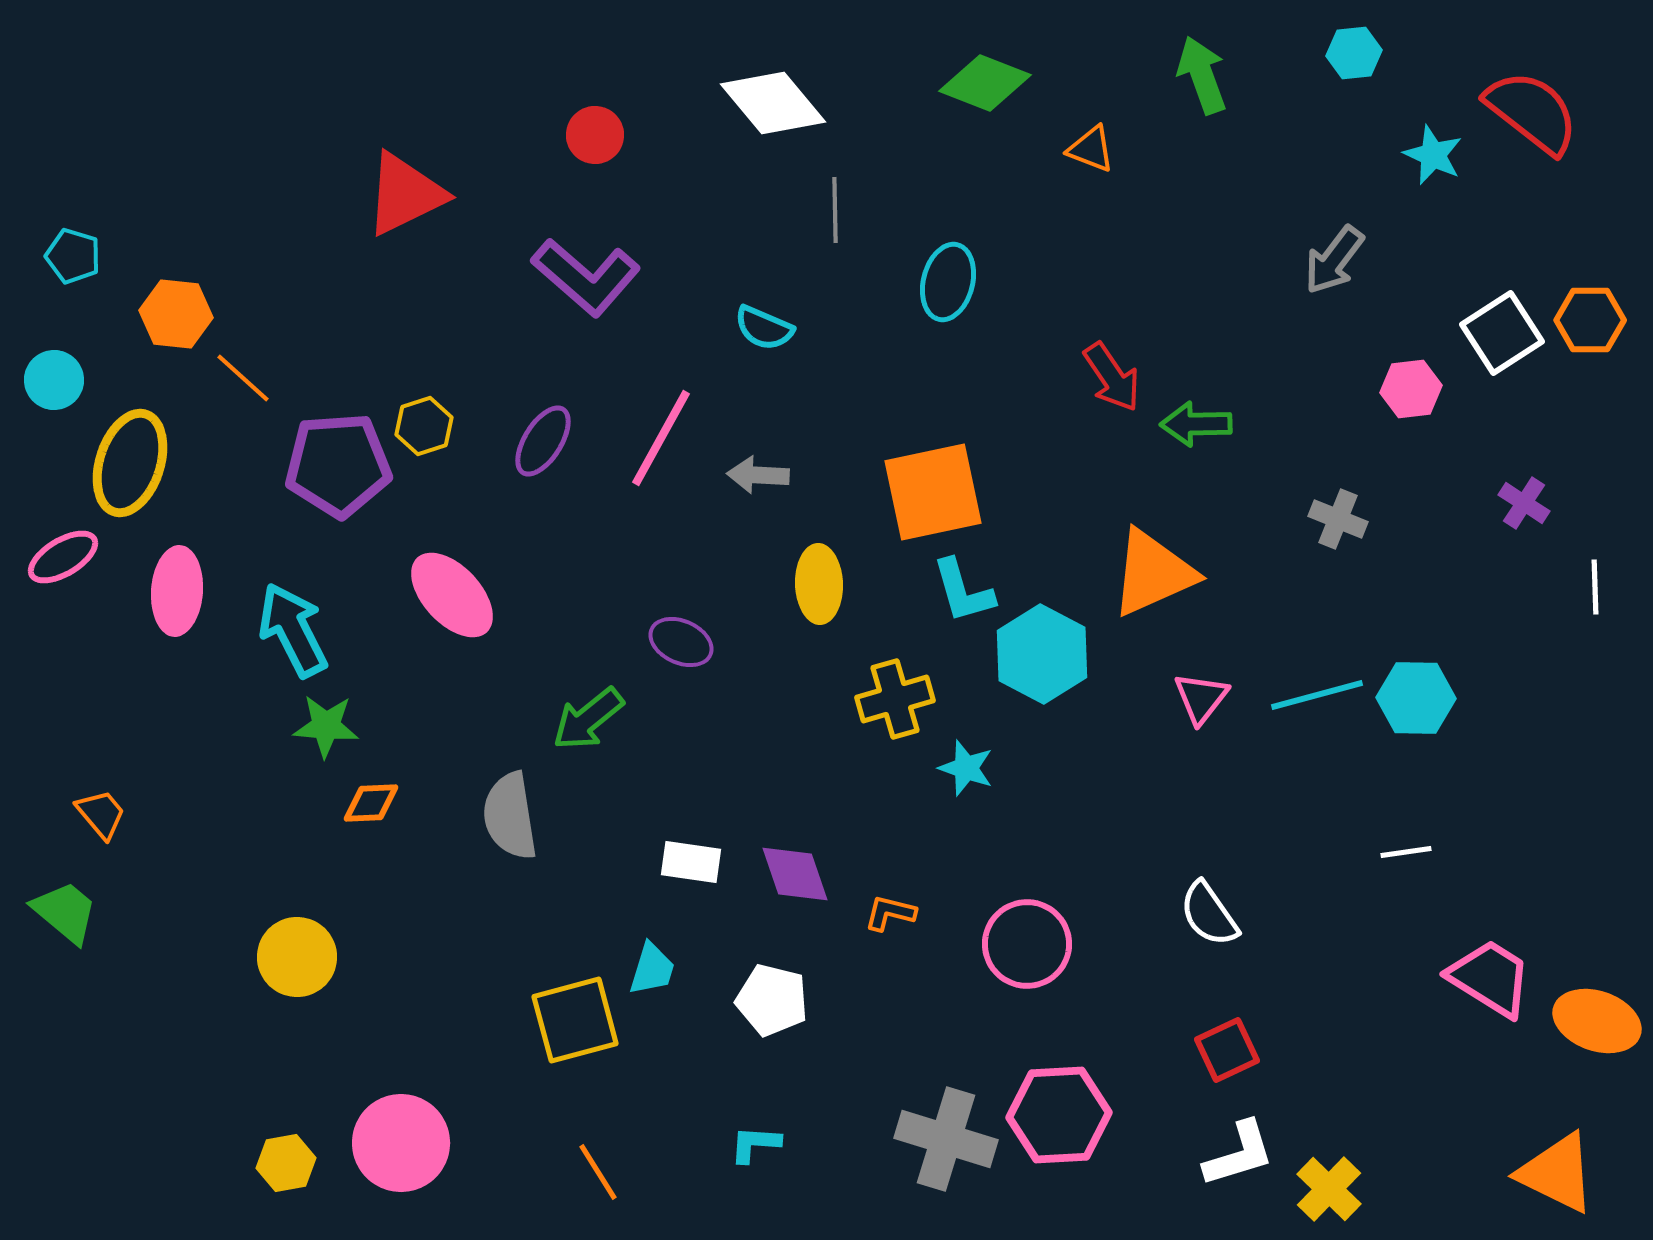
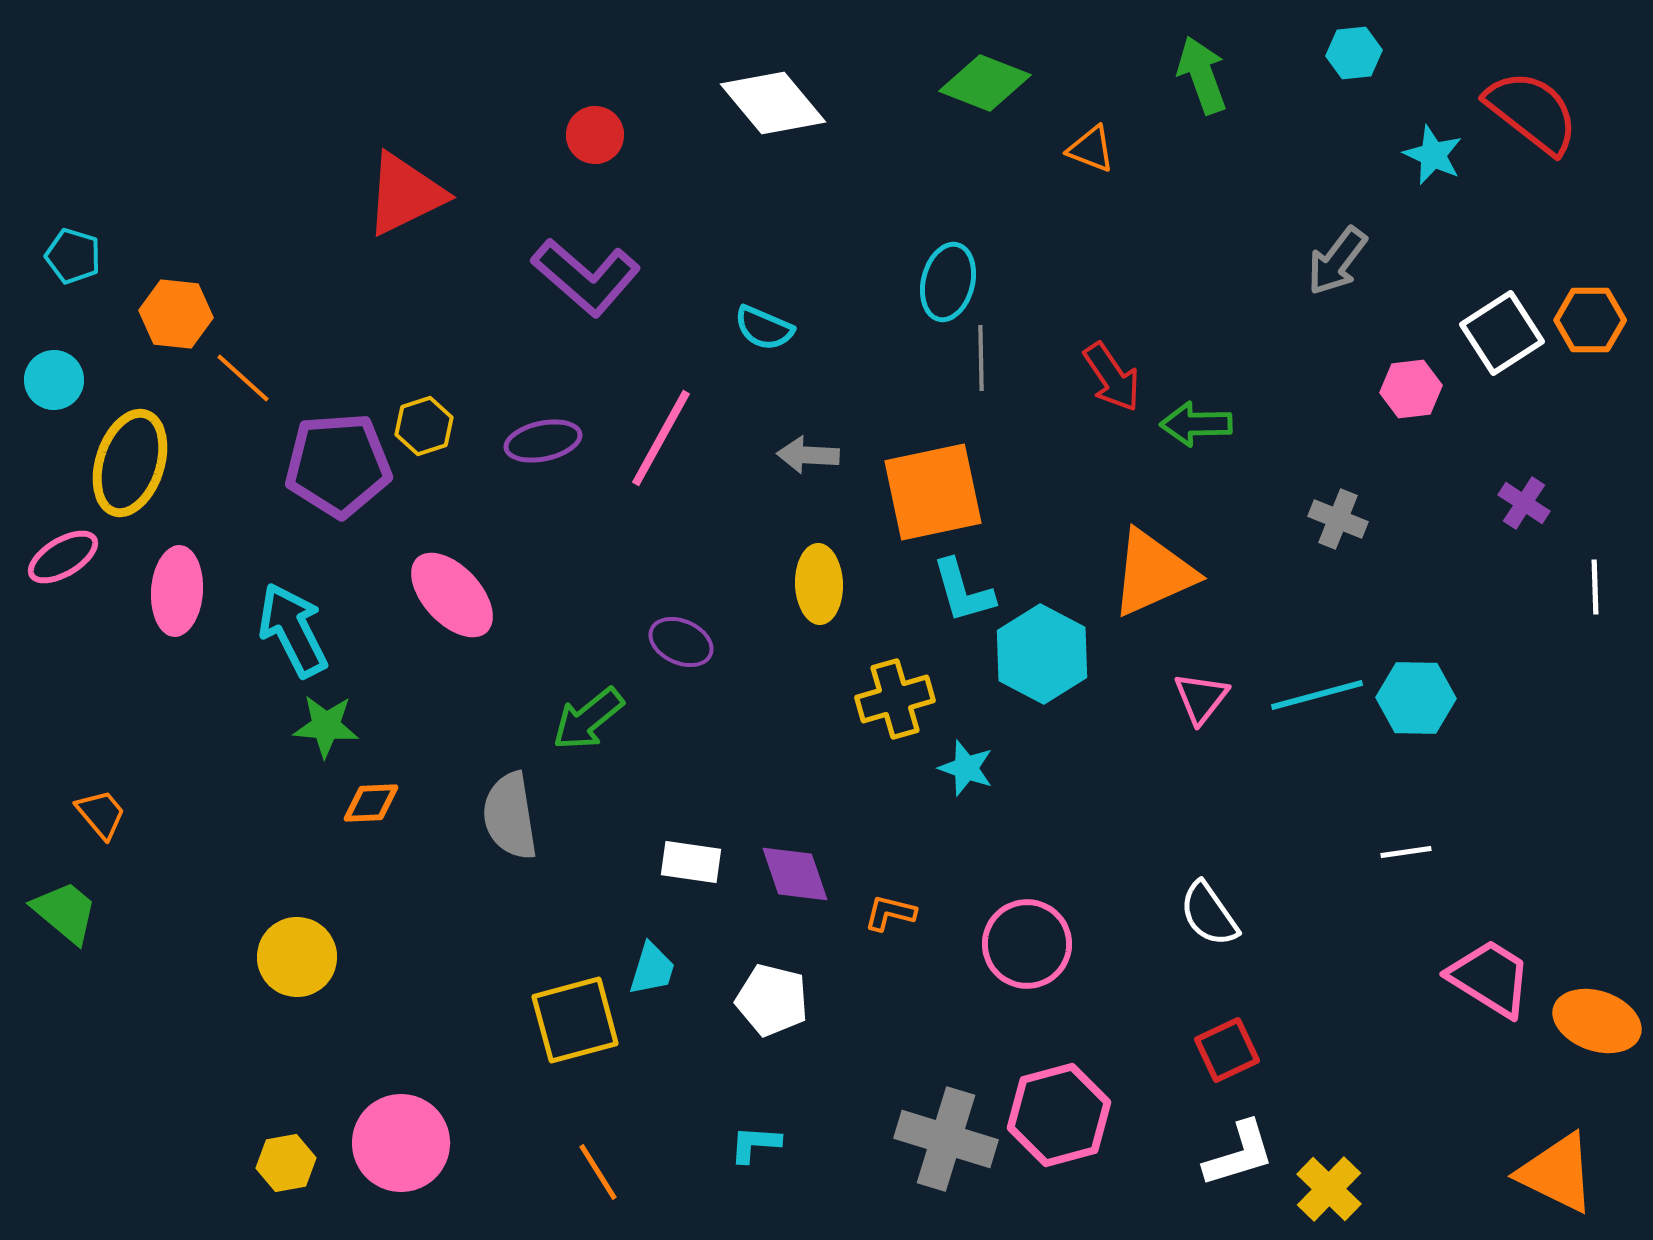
gray line at (835, 210): moved 146 px right, 148 px down
gray arrow at (1334, 260): moved 3 px right, 1 px down
purple ellipse at (543, 441): rotated 46 degrees clockwise
gray arrow at (758, 475): moved 50 px right, 20 px up
pink hexagon at (1059, 1115): rotated 12 degrees counterclockwise
